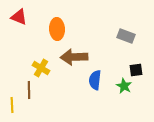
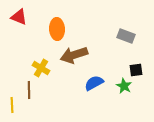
brown arrow: moved 2 px up; rotated 16 degrees counterclockwise
blue semicircle: moved 1 px left, 3 px down; rotated 54 degrees clockwise
